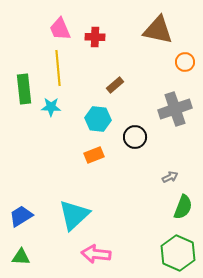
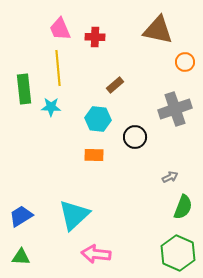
orange rectangle: rotated 24 degrees clockwise
